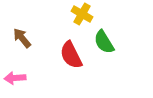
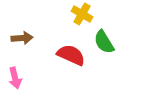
brown arrow: rotated 125 degrees clockwise
red semicircle: rotated 140 degrees clockwise
pink arrow: rotated 100 degrees counterclockwise
